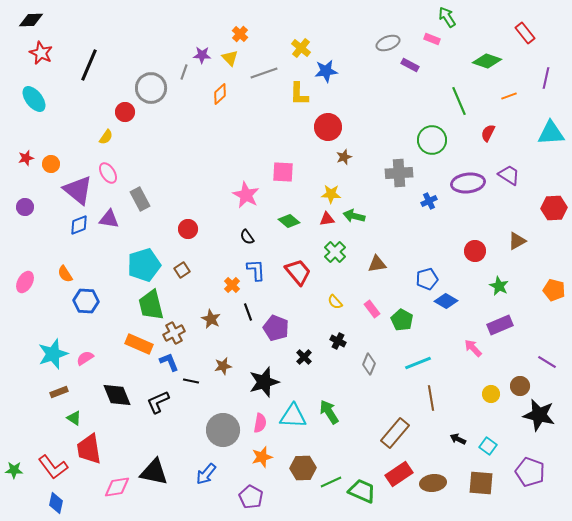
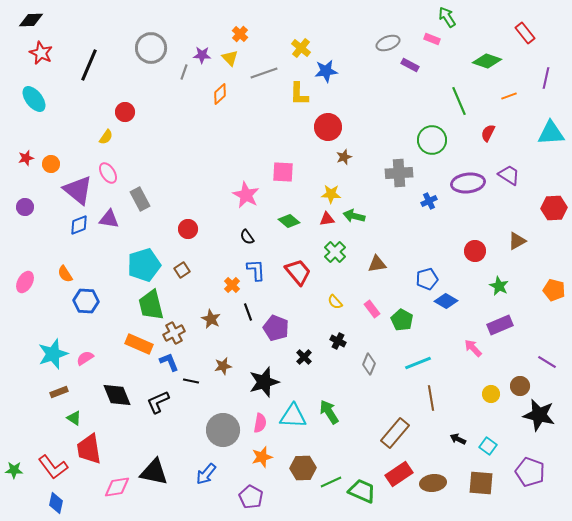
gray circle at (151, 88): moved 40 px up
